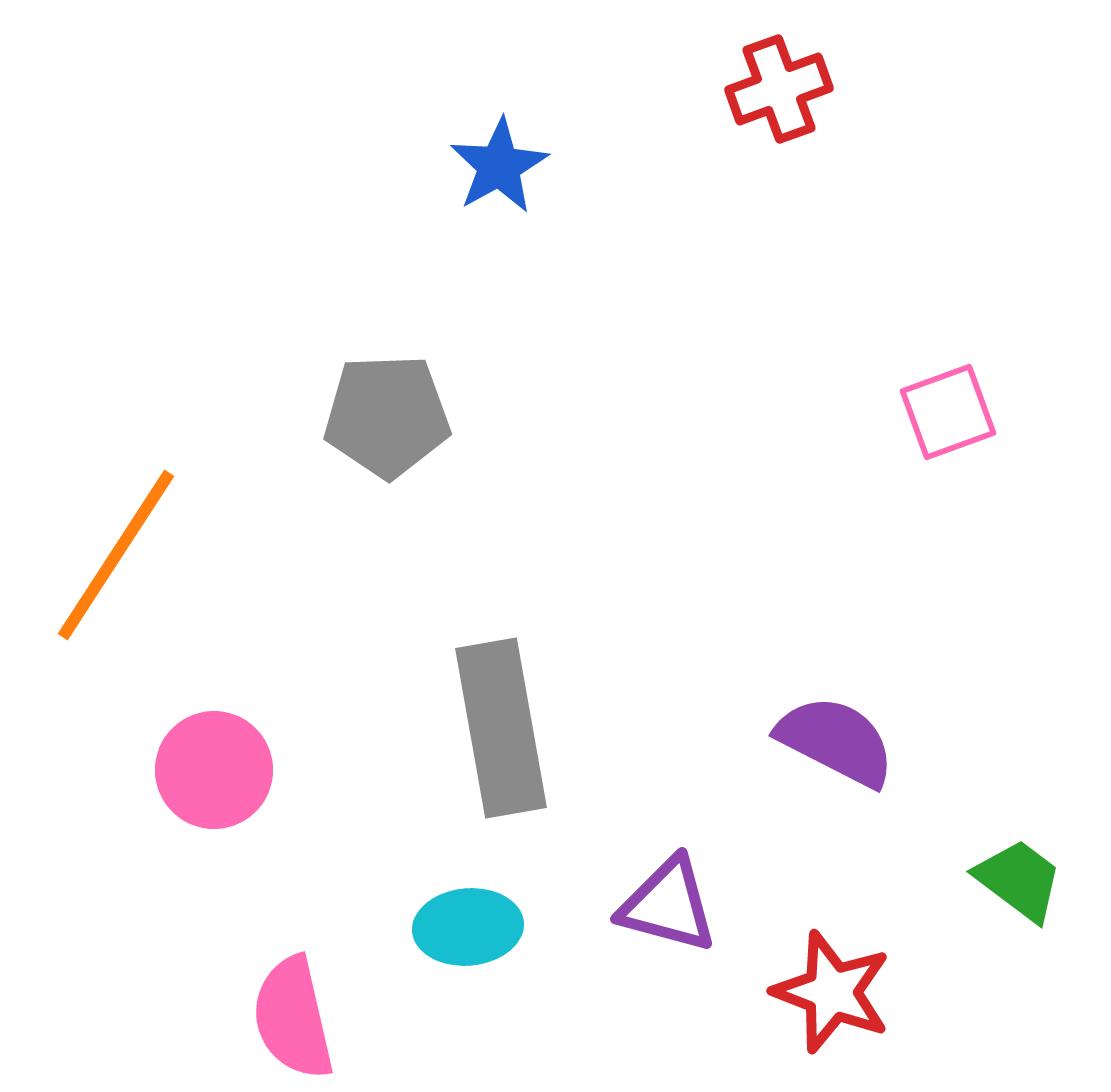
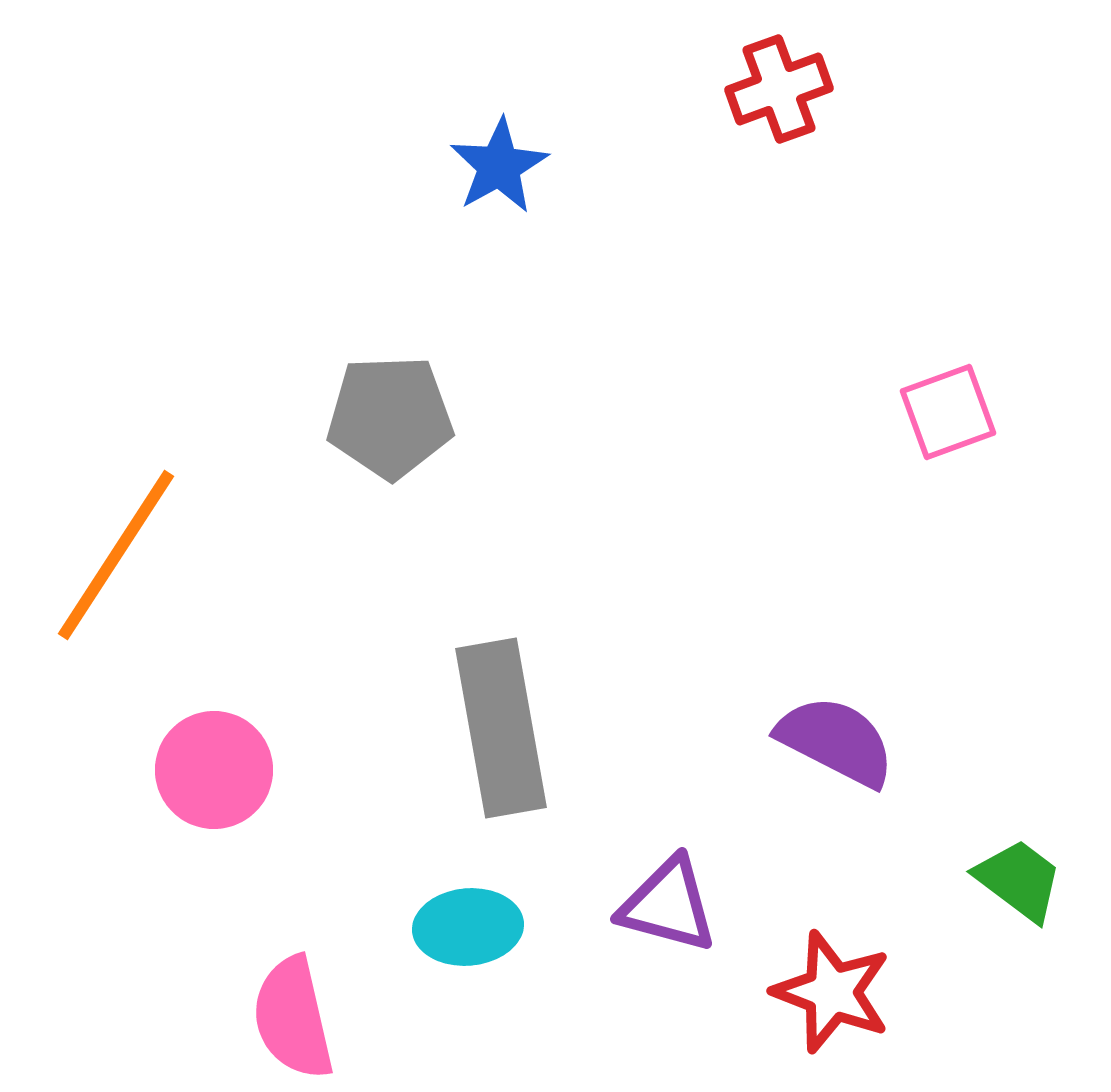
gray pentagon: moved 3 px right, 1 px down
